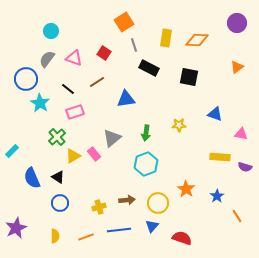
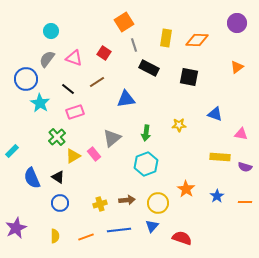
yellow cross at (99, 207): moved 1 px right, 3 px up
orange line at (237, 216): moved 8 px right, 14 px up; rotated 56 degrees counterclockwise
